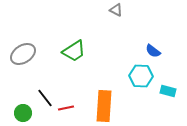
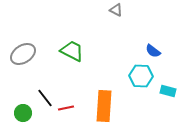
green trapezoid: moved 2 px left; rotated 120 degrees counterclockwise
